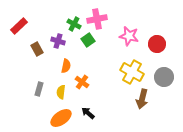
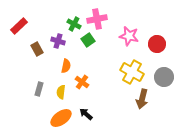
black arrow: moved 2 px left, 1 px down
